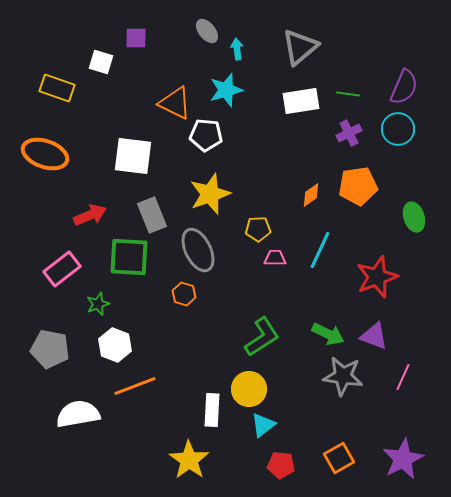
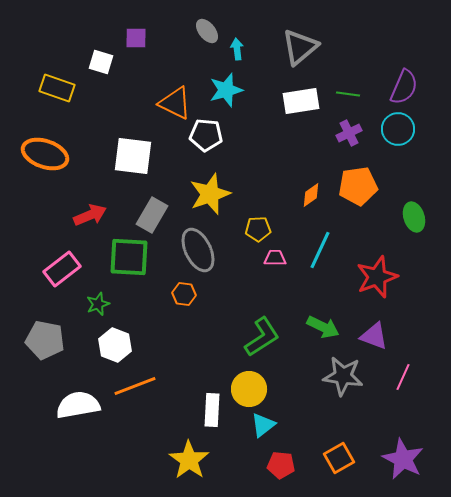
gray rectangle at (152, 215): rotated 52 degrees clockwise
orange hexagon at (184, 294): rotated 10 degrees counterclockwise
green arrow at (328, 334): moved 5 px left, 7 px up
gray pentagon at (50, 349): moved 5 px left, 9 px up
white semicircle at (78, 414): moved 9 px up
purple star at (403, 459): rotated 18 degrees counterclockwise
